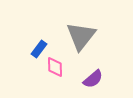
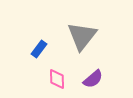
gray triangle: moved 1 px right
pink diamond: moved 2 px right, 12 px down
